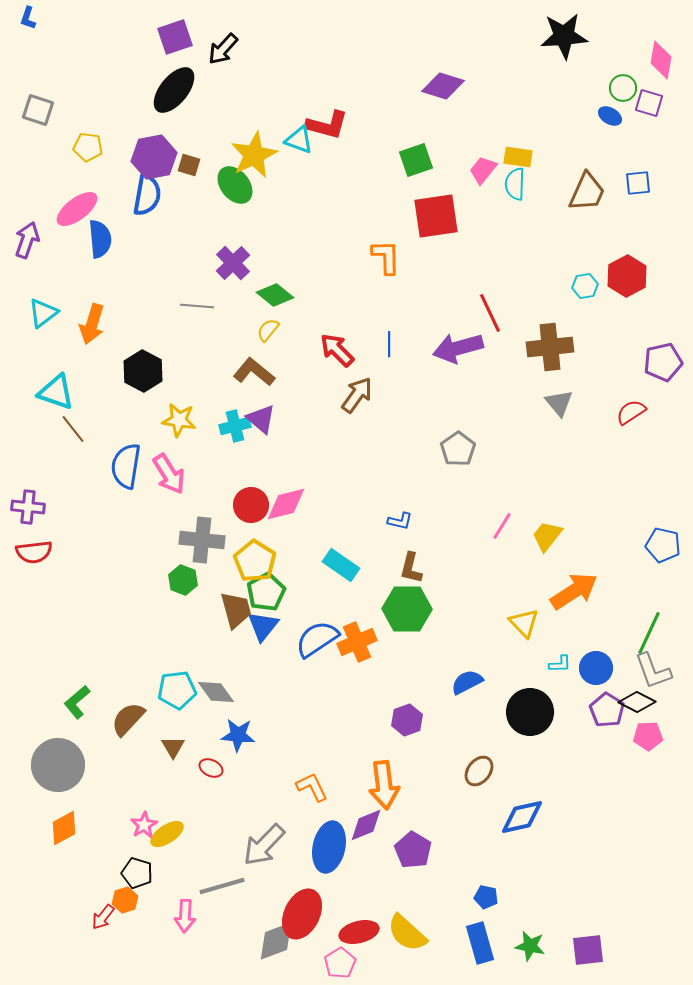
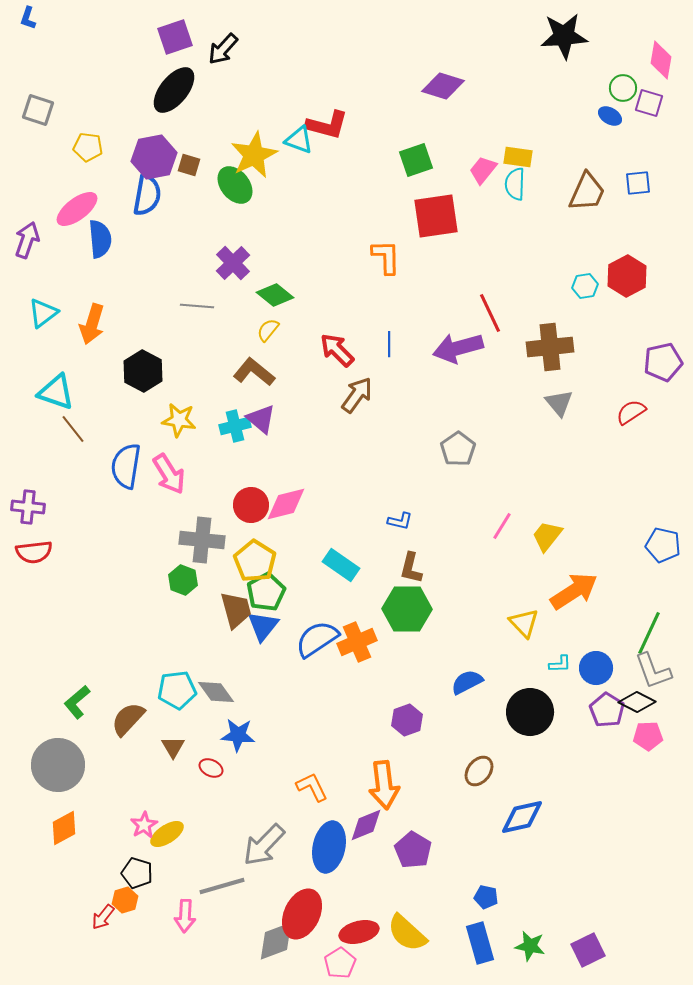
purple square at (588, 950): rotated 20 degrees counterclockwise
